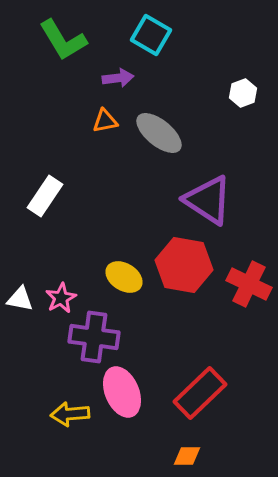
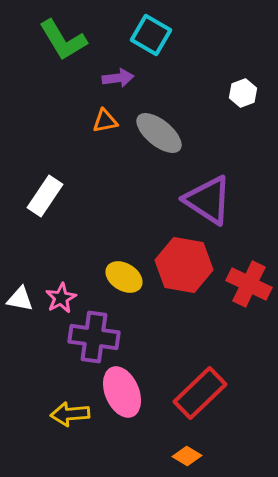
orange diamond: rotated 32 degrees clockwise
